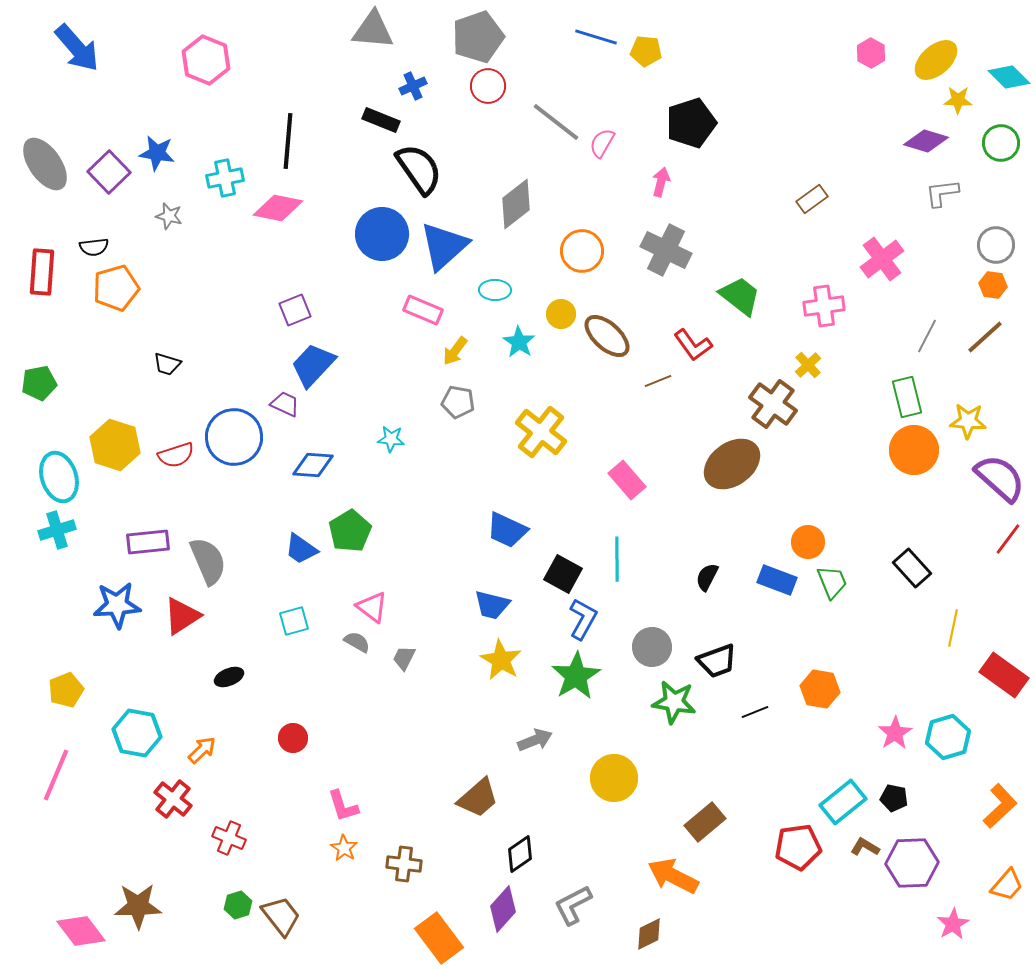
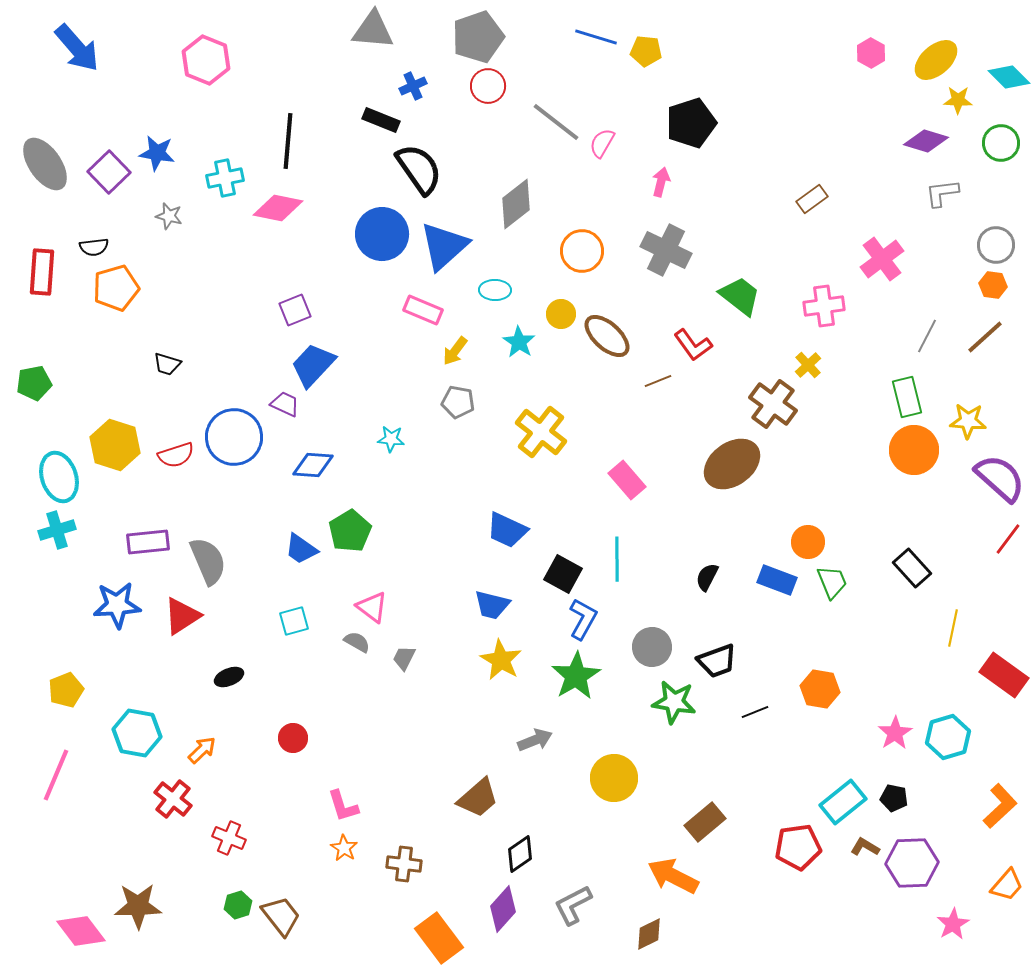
green pentagon at (39, 383): moved 5 px left
